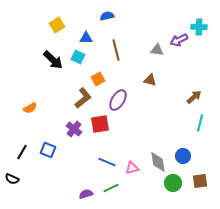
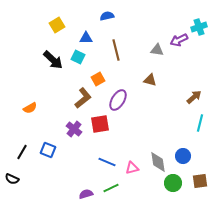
cyan cross: rotated 21 degrees counterclockwise
